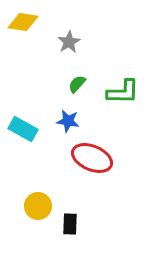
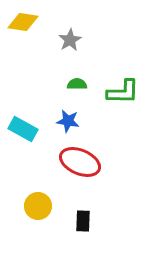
gray star: moved 1 px right, 2 px up
green semicircle: rotated 48 degrees clockwise
red ellipse: moved 12 px left, 4 px down
black rectangle: moved 13 px right, 3 px up
